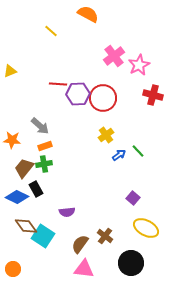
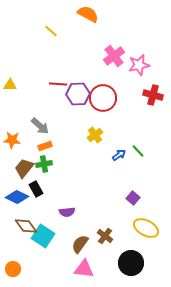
pink star: rotated 15 degrees clockwise
yellow triangle: moved 14 px down; rotated 24 degrees clockwise
yellow cross: moved 11 px left
